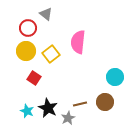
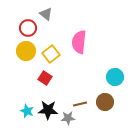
pink semicircle: moved 1 px right
red square: moved 11 px right
black star: moved 2 px down; rotated 24 degrees counterclockwise
gray star: rotated 24 degrees clockwise
